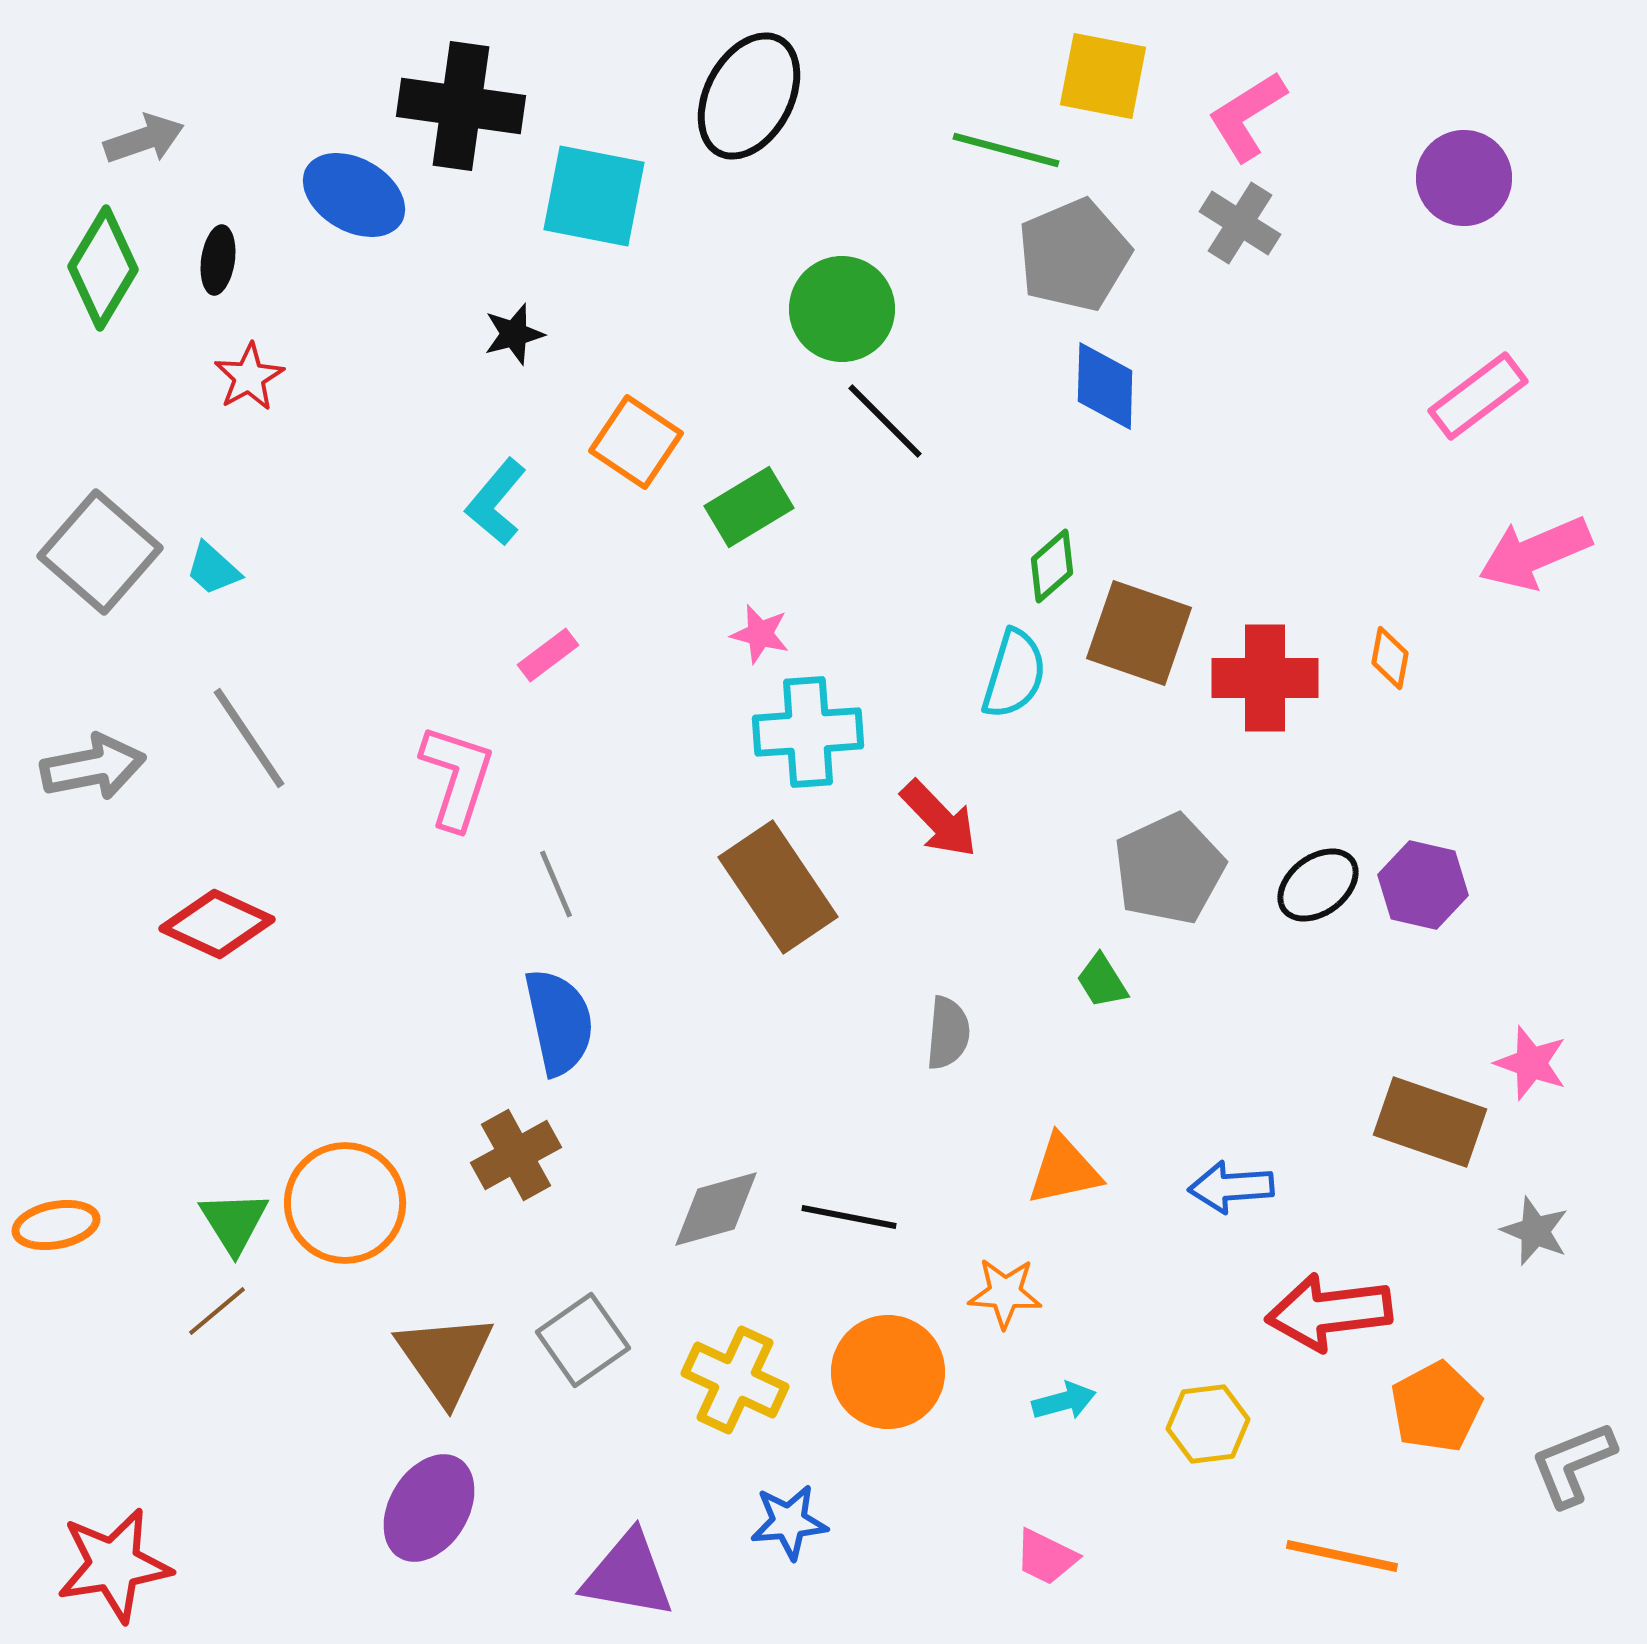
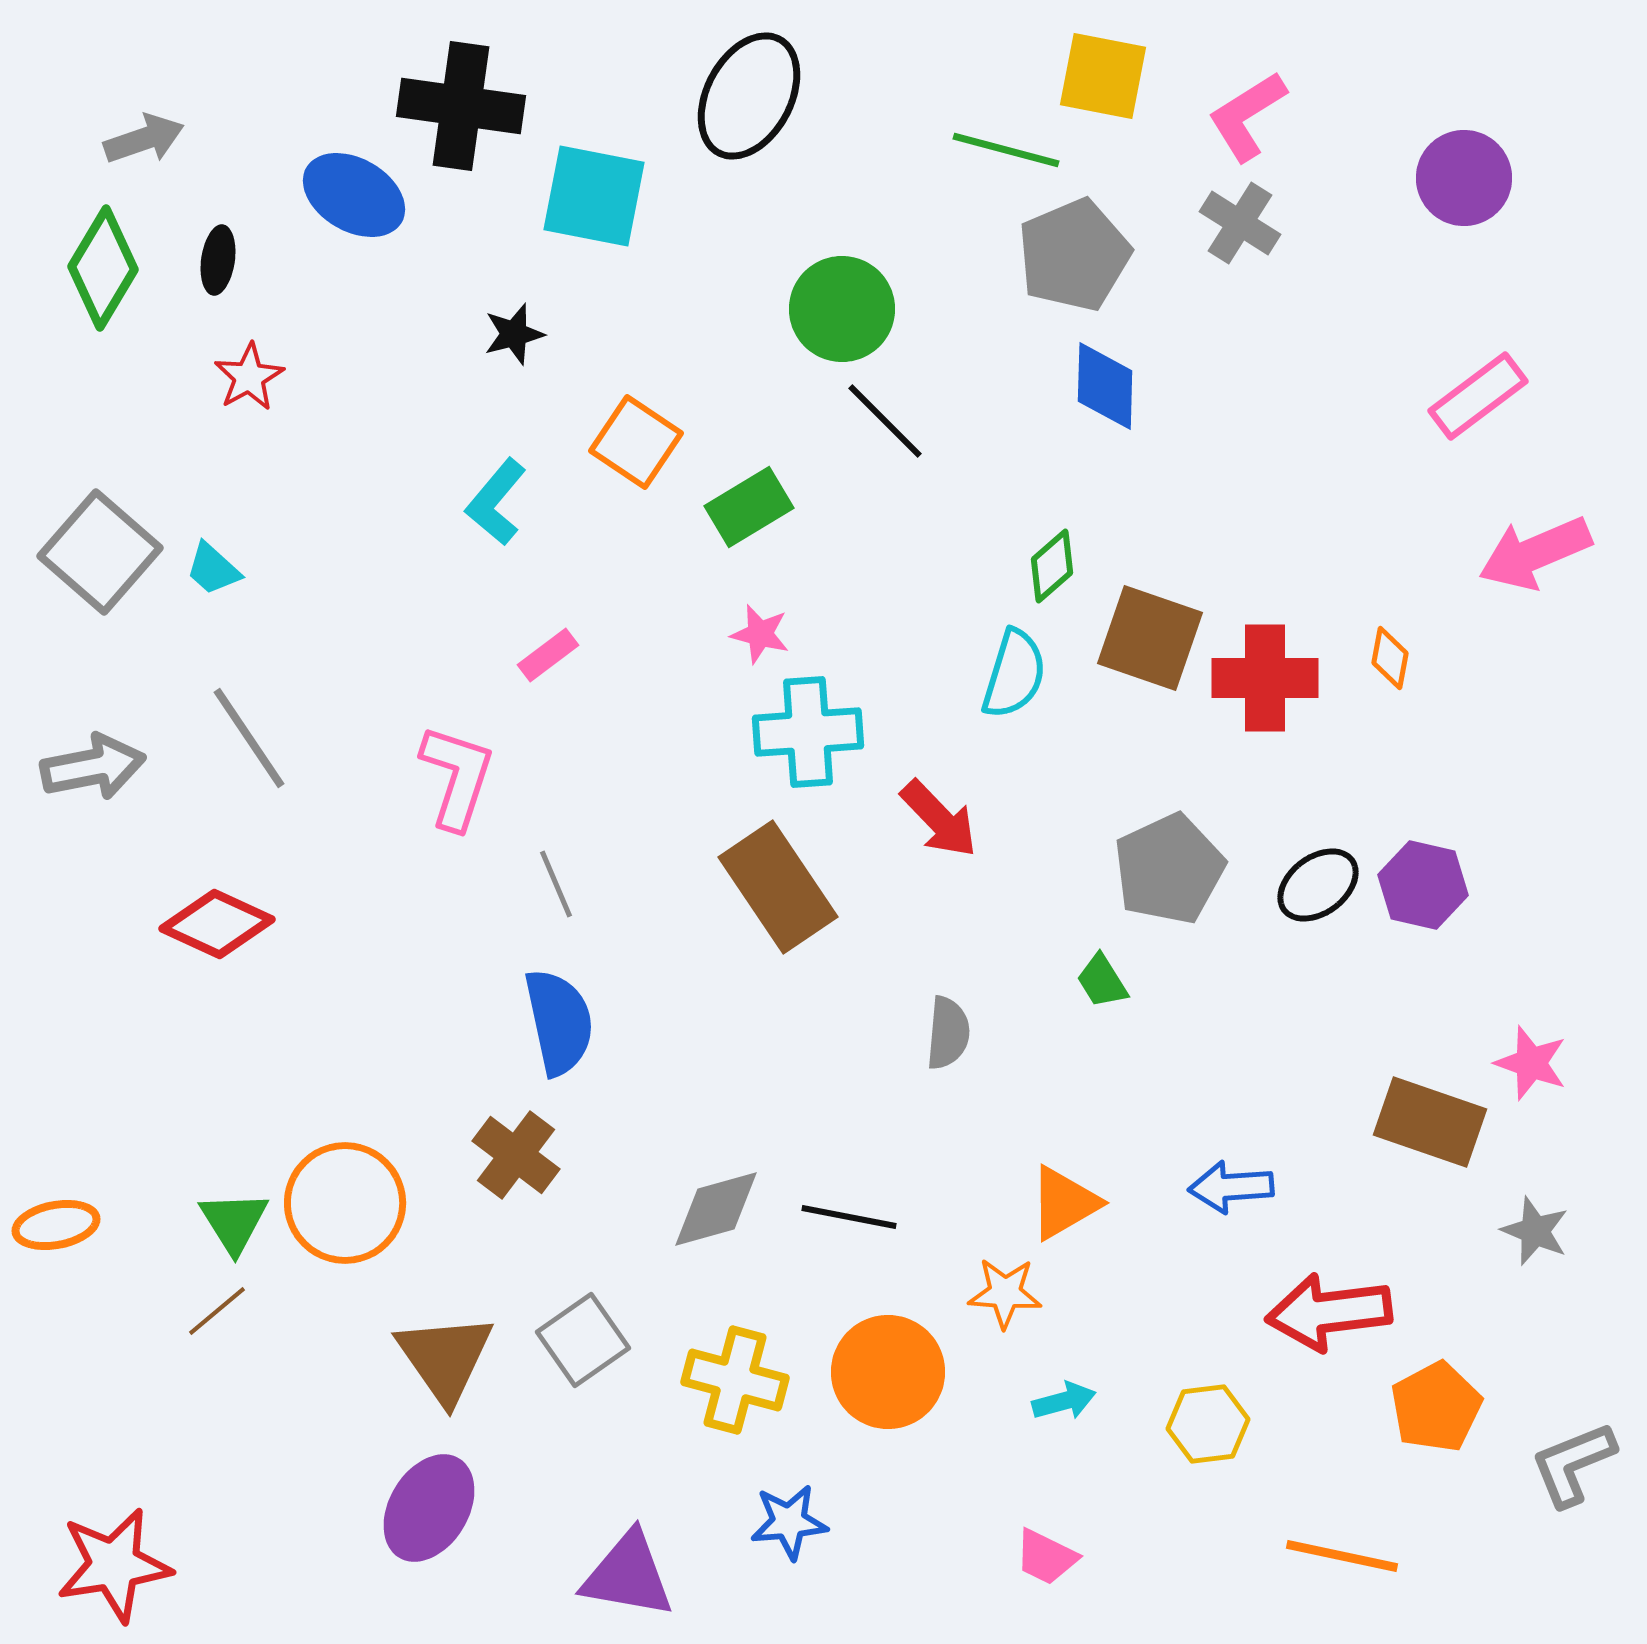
brown square at (1139, 633): moved 11 px right, 5 px down
brown cross at (516, 1155): rotated 24 degrees counterclockwise
orange triangle at (1064, 1170): moved 33 px down; rotated 18 degrees counterclockwise
yellow cross at (735, 1380): rotated 10 degrees counterclockwise
